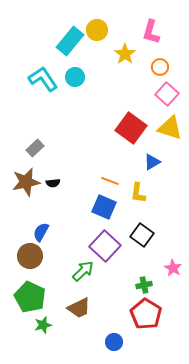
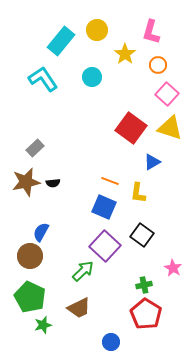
cyan rectangle: moved 9 px left
orange circle: moved 2 px left, 2 px up
cyan circle: moved 17 px right
blue circle: moved 3 px left
